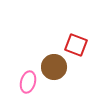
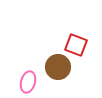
brown circle: moved 4 px right
